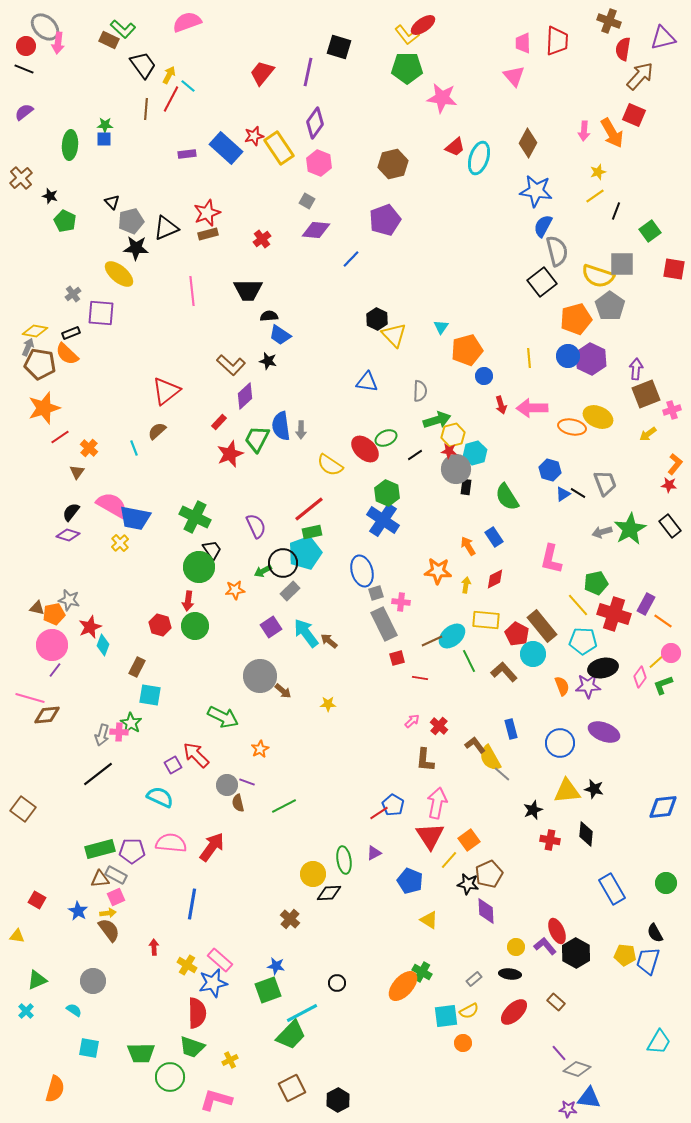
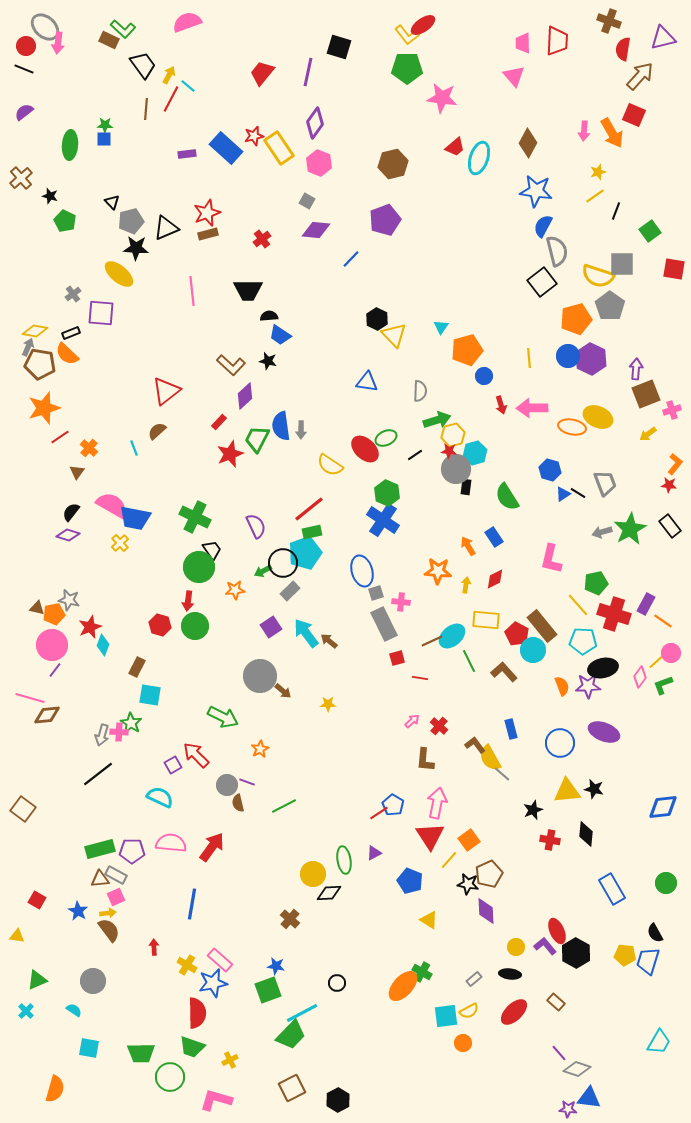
cyan circle at (533, 654): moved 4 px up
